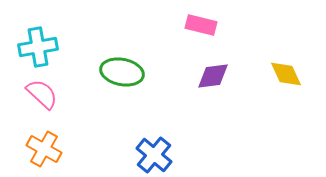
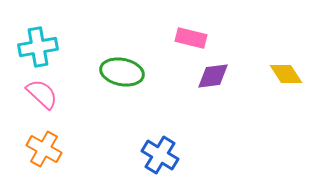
pink rectangle: moved 10 px left, 13 px down
yellow diamond: rotated 8 degrees counterclockwise
blue cross: moved 6 px right; rotated 9 degrees counterclockwise
